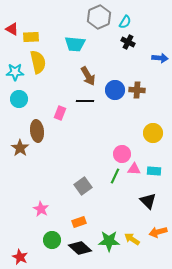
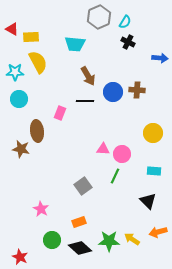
yellow semicircle: rotated 15 degrees counterclockwise
blue circle: moved 2 px left, 2 px down
brown star: moved 1 px right, 1 px down; rotated 24 degrees counterclockwise
pink triangle: moved 31 px left, 20 px up
